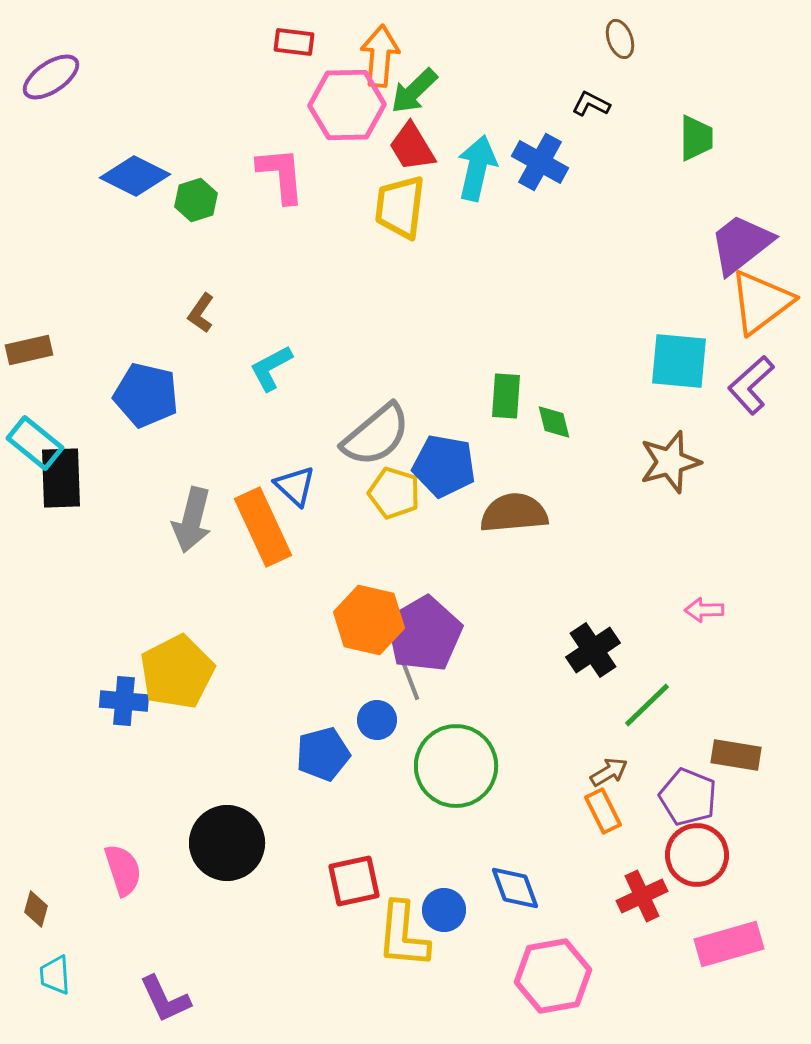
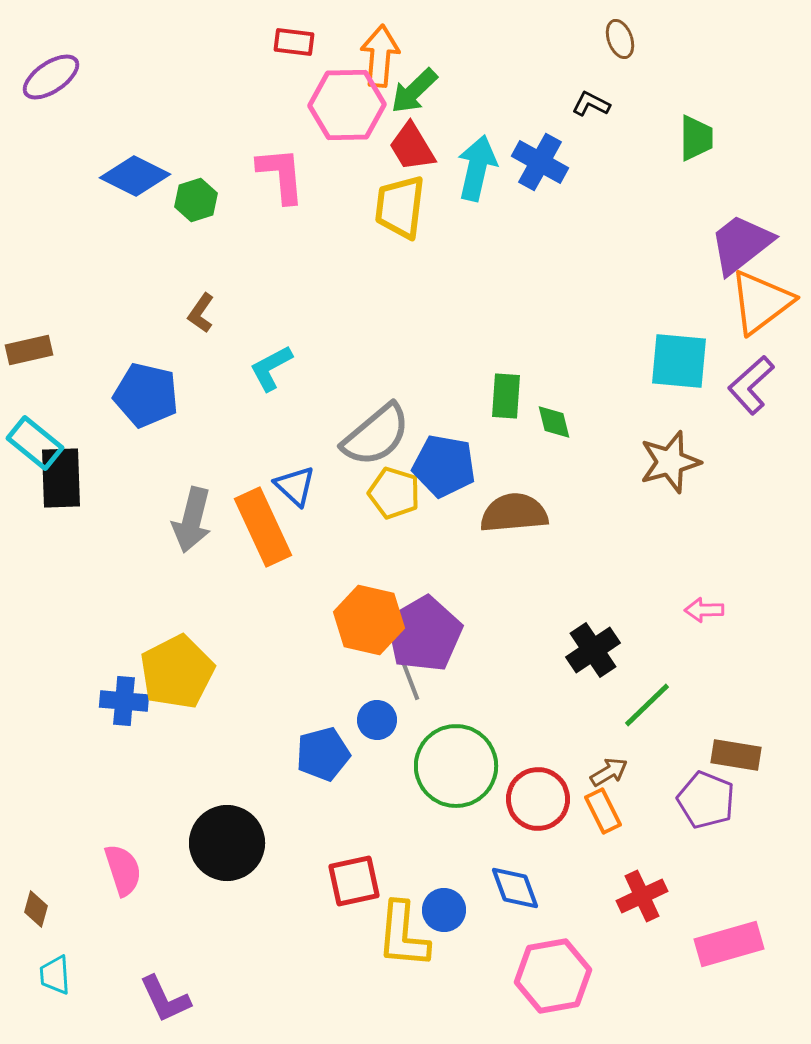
purple pentagon at (688, 797): moved 18 px right, 3 px down
red circle at (697, 855): moved 159 px left, 56 px up
